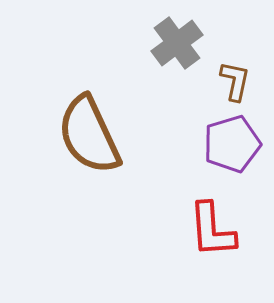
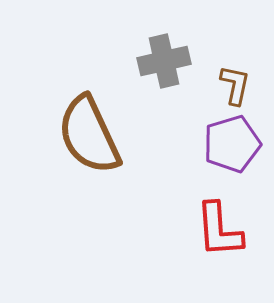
gray cross: moved 13 px left, 18 px down; rotated 24 degrees clockwise
brown L-shape: moved 4 px down
red L-shape: moved 7 px right
